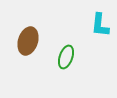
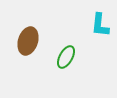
green ellipse: rotated 10 degrees clockwise
